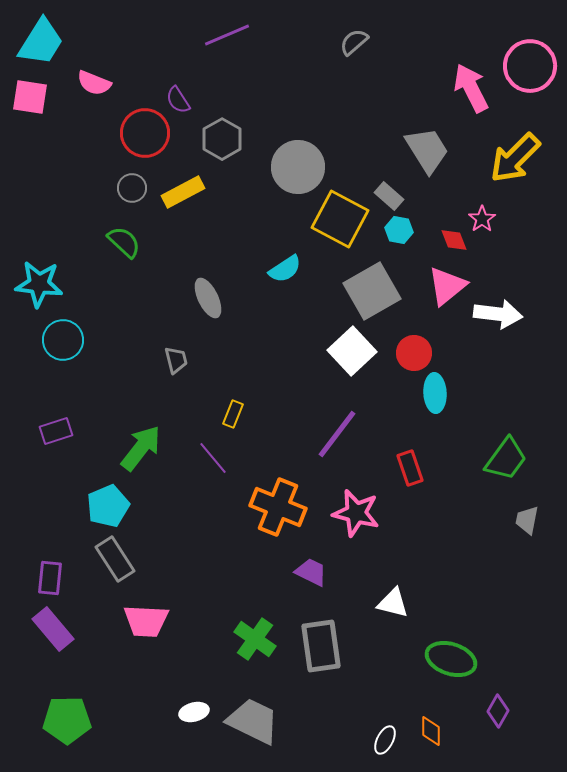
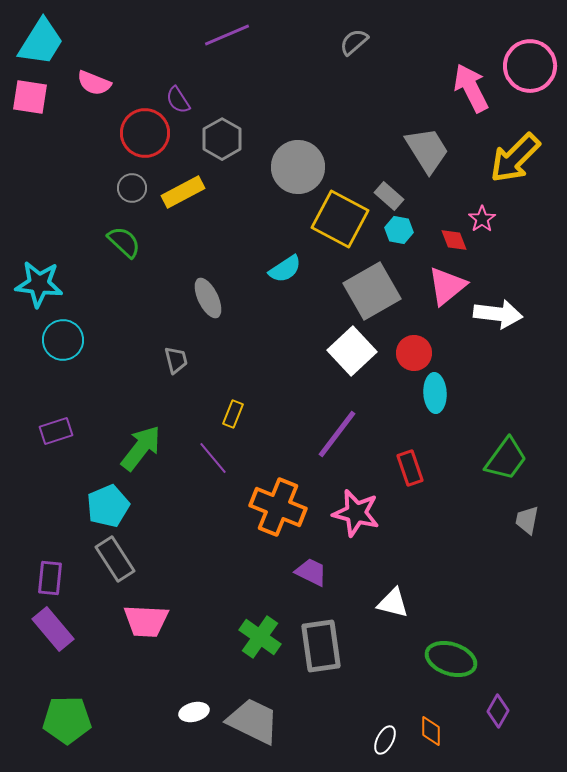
green cross at (255, 639): moved 5 px right, 2 px up
